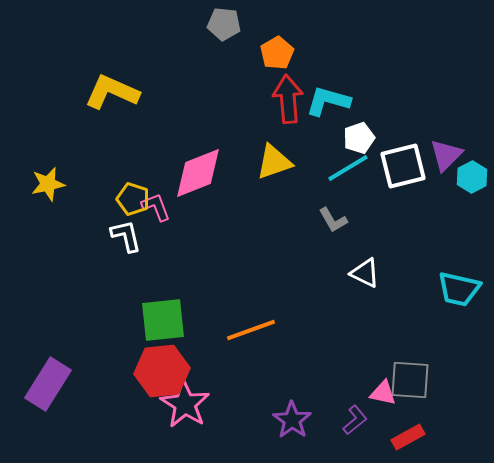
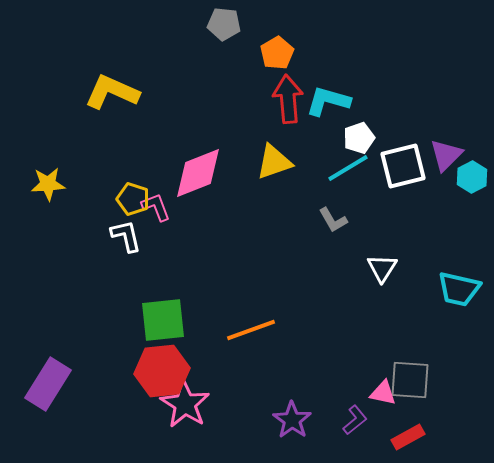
yellow star: rotated 8 degrees clockwise
white triangle: moved 17 px right, 5 px up; rotated 36 degrees clockwise
